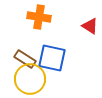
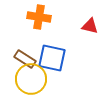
red triangle: rotated 18 degrees counterclockwise
yellow circle: moved 1 px right
